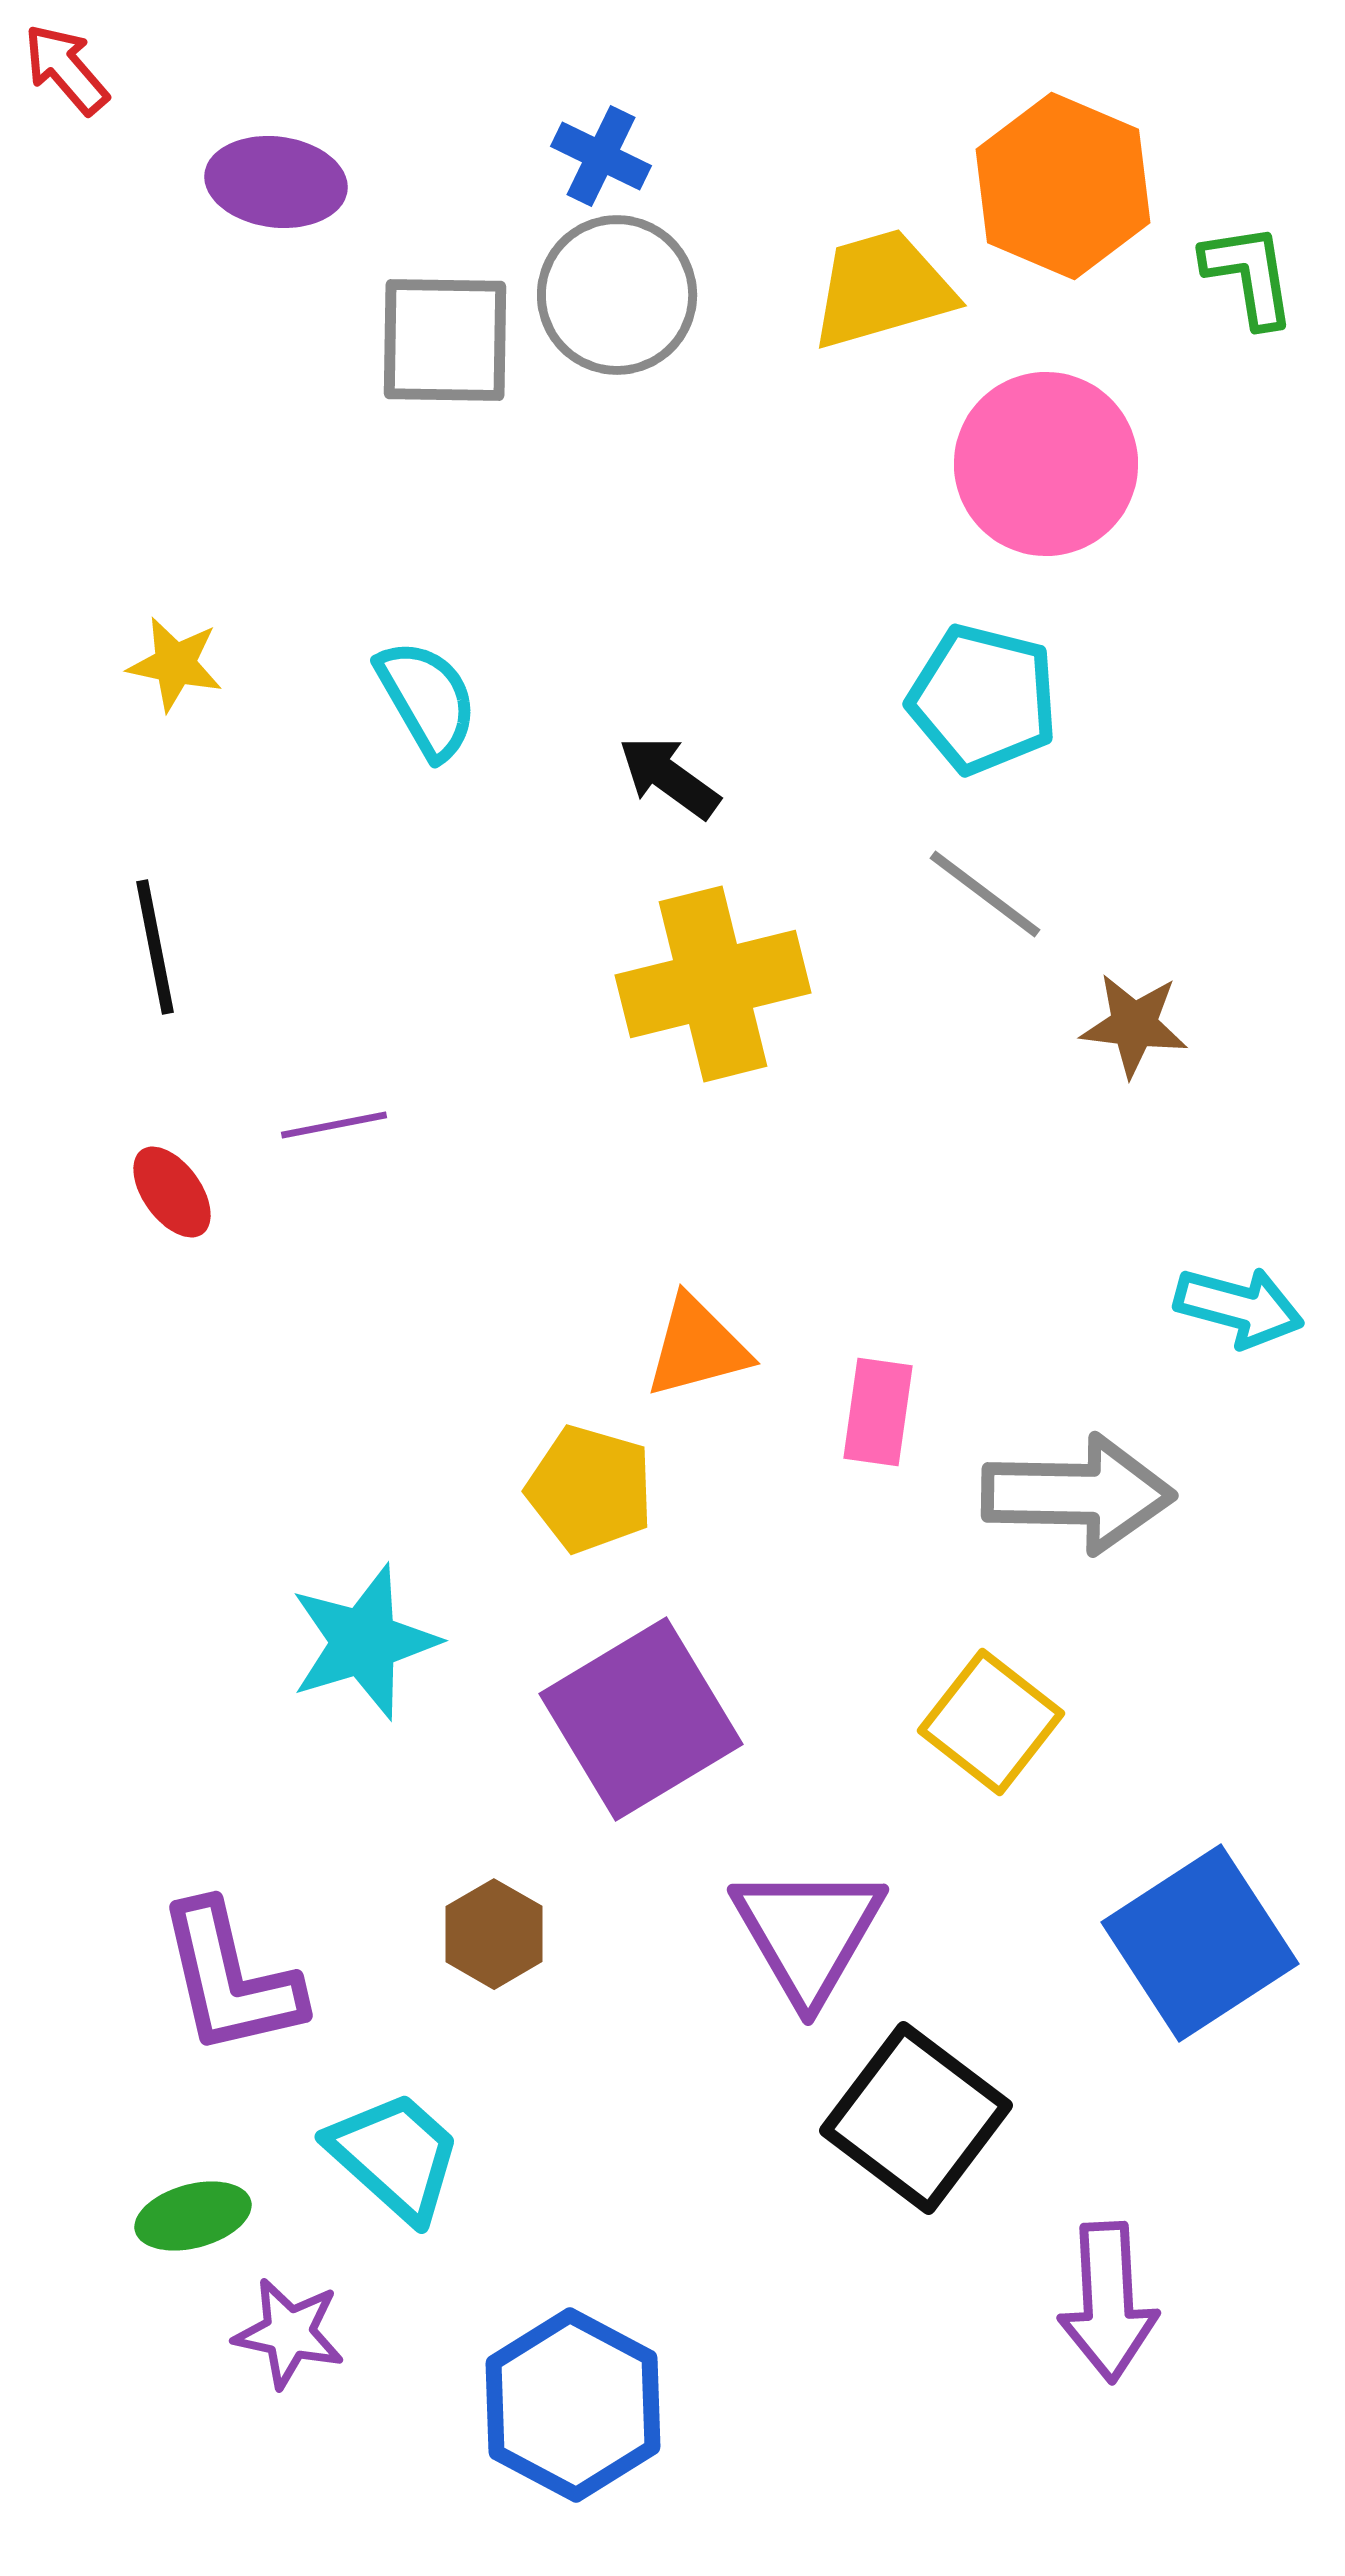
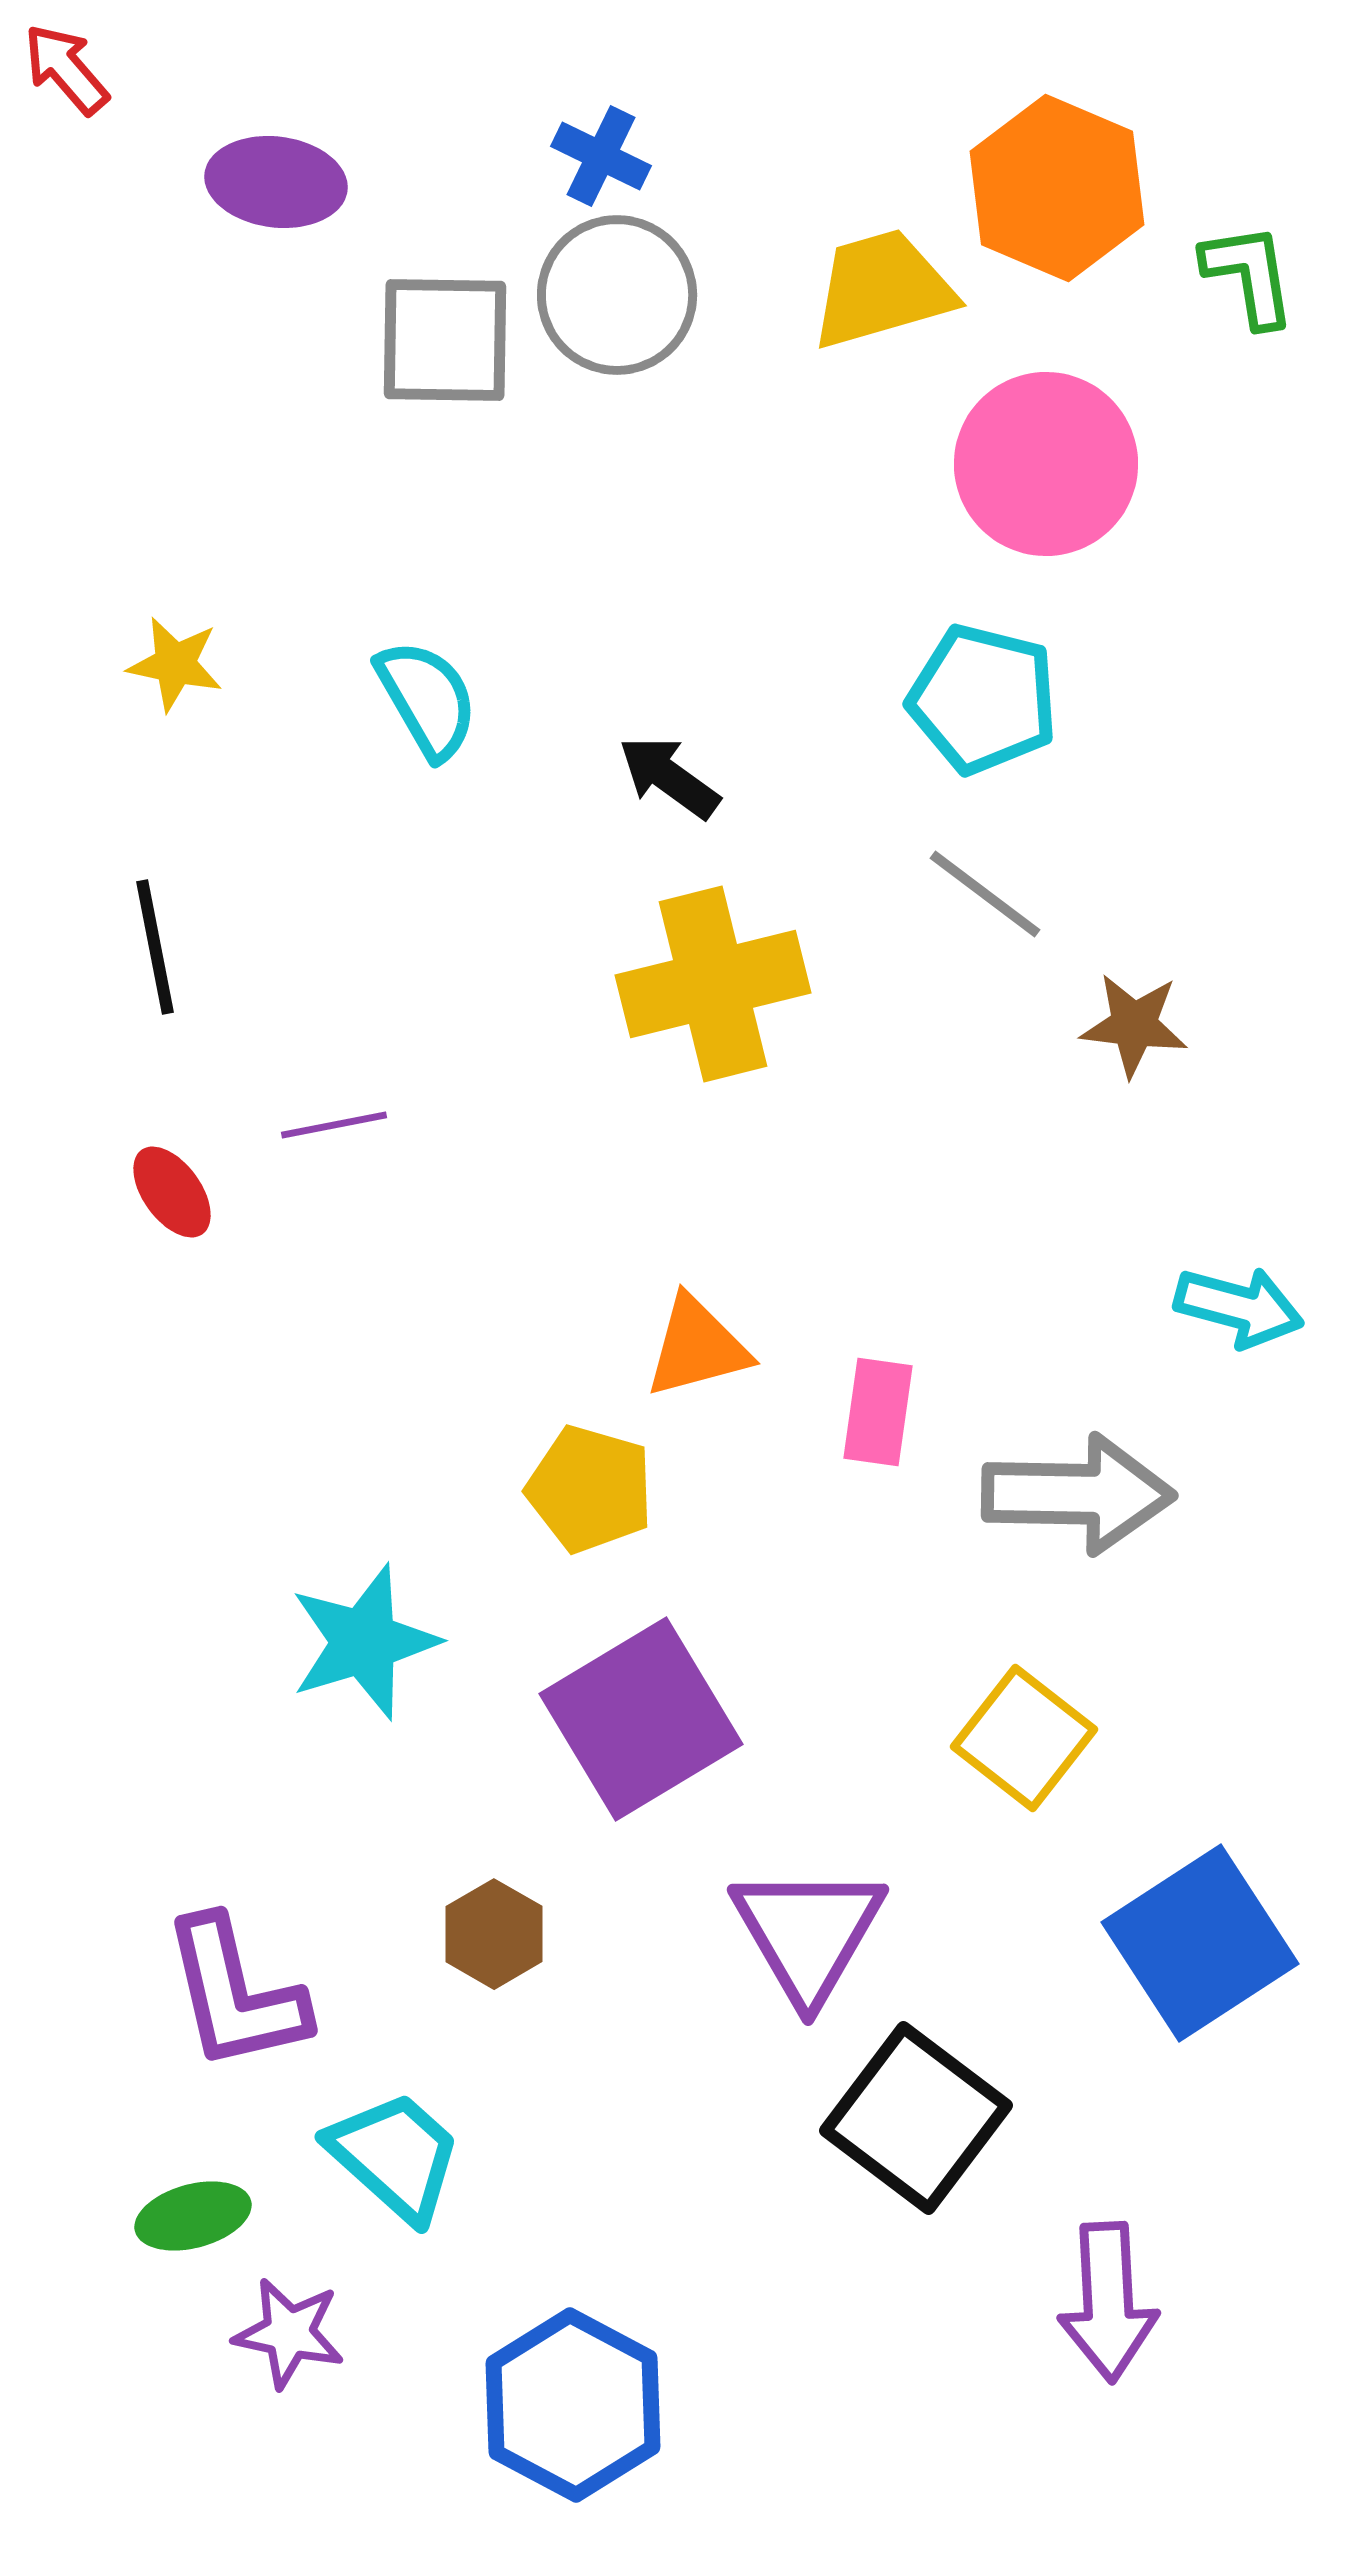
orange hexagon: moved 6 px left, 2 px down
yellow square: moved 33 px right, 16 px down
purple L-shape: moved 5 px right, 15 px down
